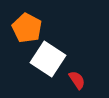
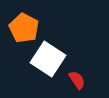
orange pentagon: moved 3 px left
